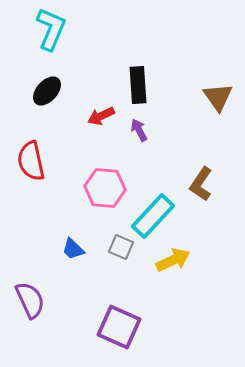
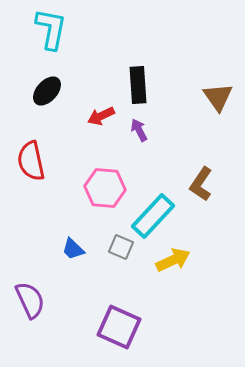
cyan L-shape: rotated 12 degrees counterclockwise
